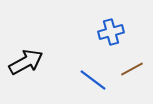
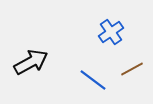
blue cross: rotated 20 degrees counterclockwise
black arrow: moved 5 px right
